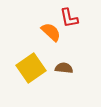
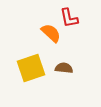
orange semicircle: moved 1 px down
yellow square: rotated 16 degrees clockwise
